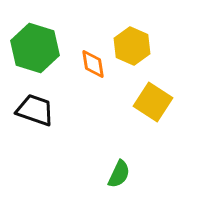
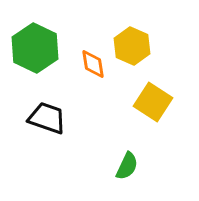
green hexagon: rotated 9 degrees clockwise
black trapezoid: moved 12 px right, 8 px down
green semicircle: moved 8 px right, 8 px up
